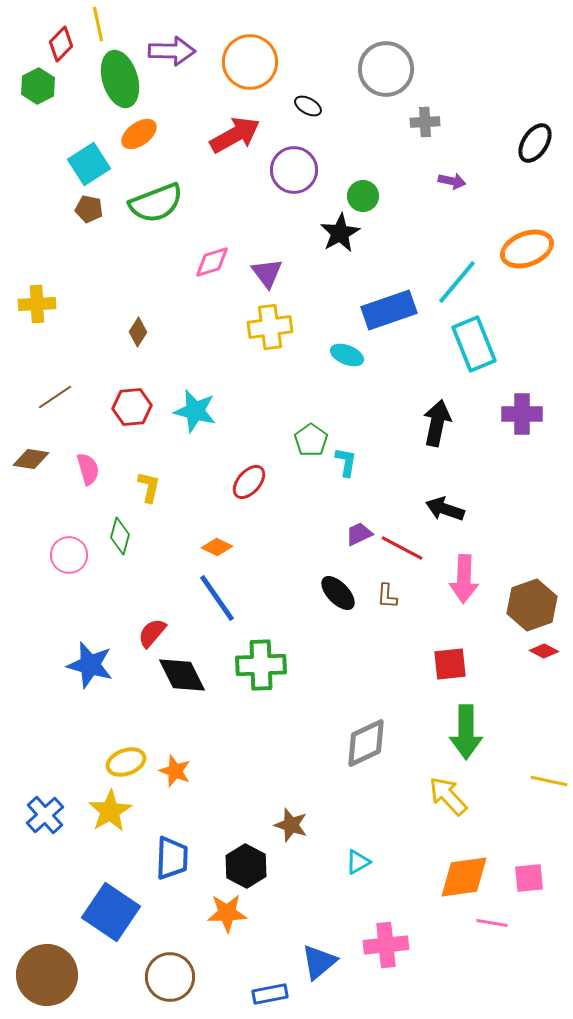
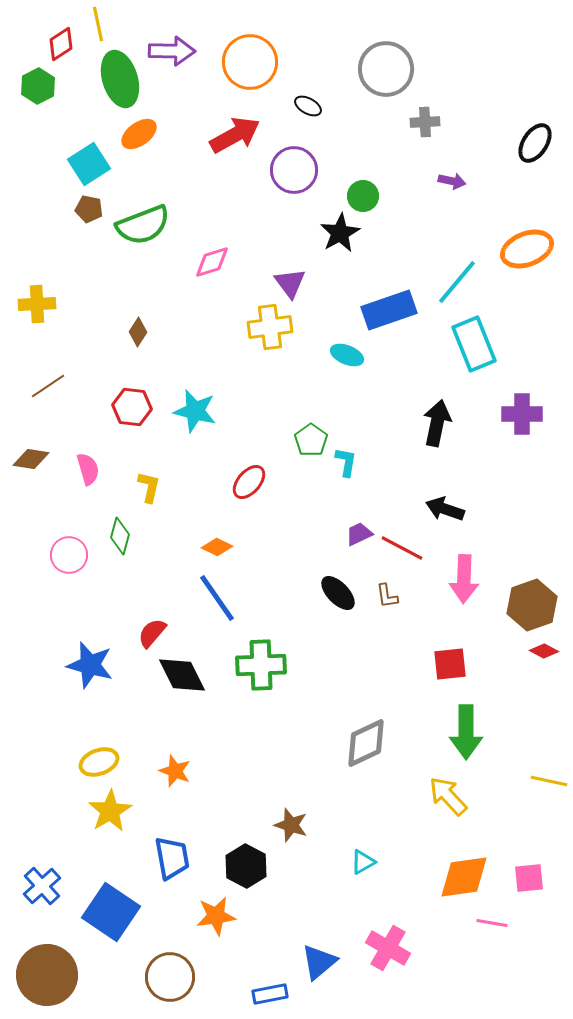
red diamond at (61, 44): rotated 12 degrees clockwise
green semicircle at (156, 203): moved 13 px left, 22 px down
purple triangle at (267, 273): moved 23 px right, 10 px down
brown line at (55, 397): moved 7 px left, 11 px up
red hexagon at (132, 407): rotated 12 degrees clockwise
brown L-shape at (387, 596): rotated 12 degrees counterclockwise
yellow ellipse at (126, 762): moved 27 px left
blue cross at (45, 815): moved 3 px left, 71 px down
blue trapezoid at (172, 858): rotated 12 degrees counterclockwise
cyan triangle at (358, 862): moved 5 px right
orange star at (227, 913): moved 11 px left, 3 px down; rotated 6 degrees counterclockwise
pink cross at (386, 945): moved 2 px right, 3 px down; rotated 36 degrees clockwise
